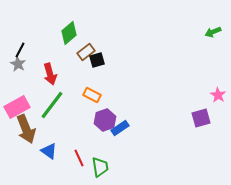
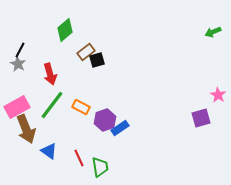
green diamond: moved 4 px left, 3 px up
orange rectangle: moved 11 px left, 12 px down
